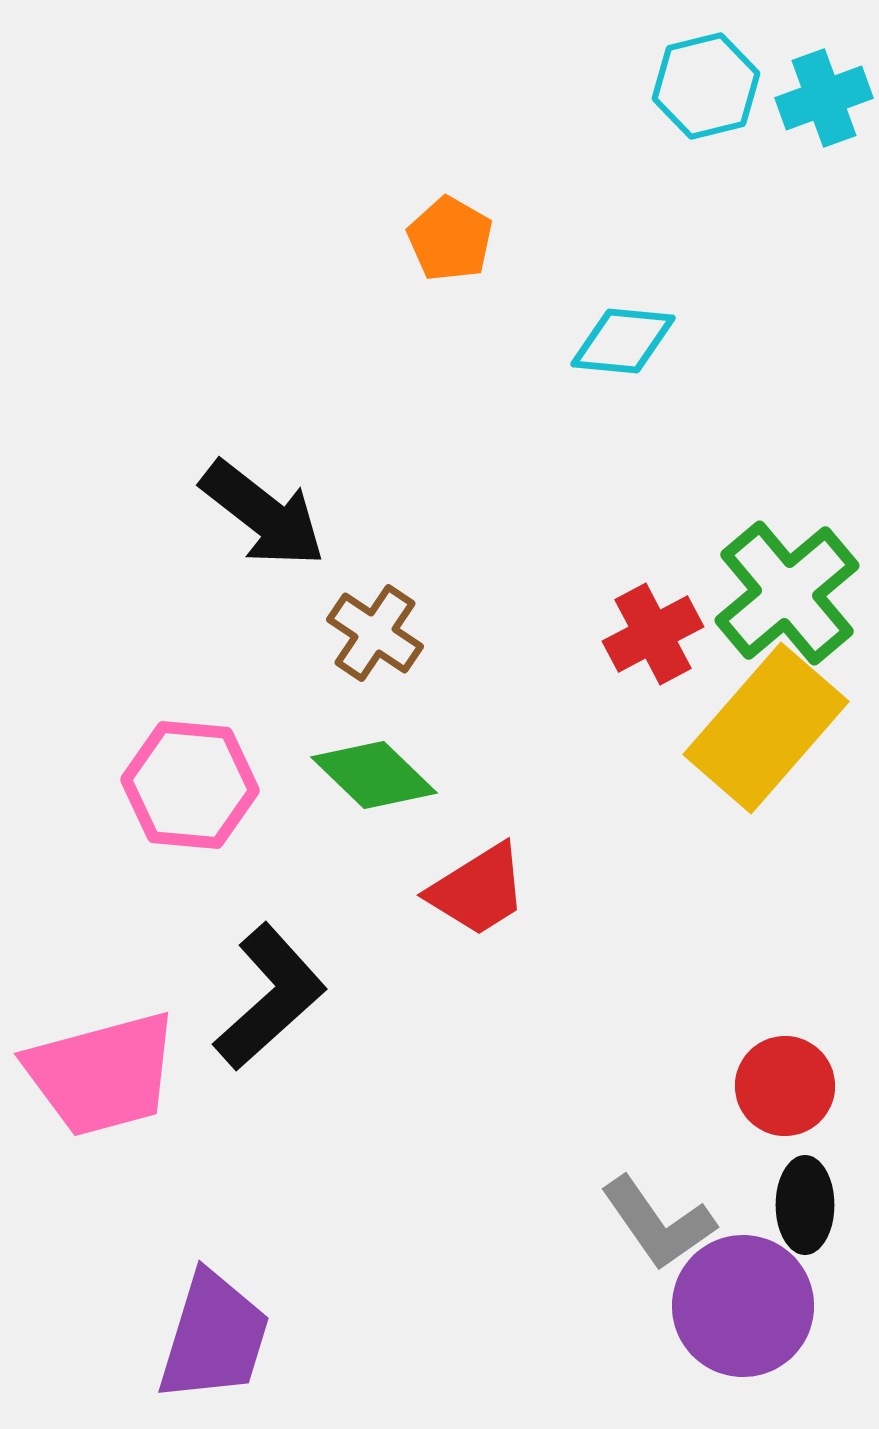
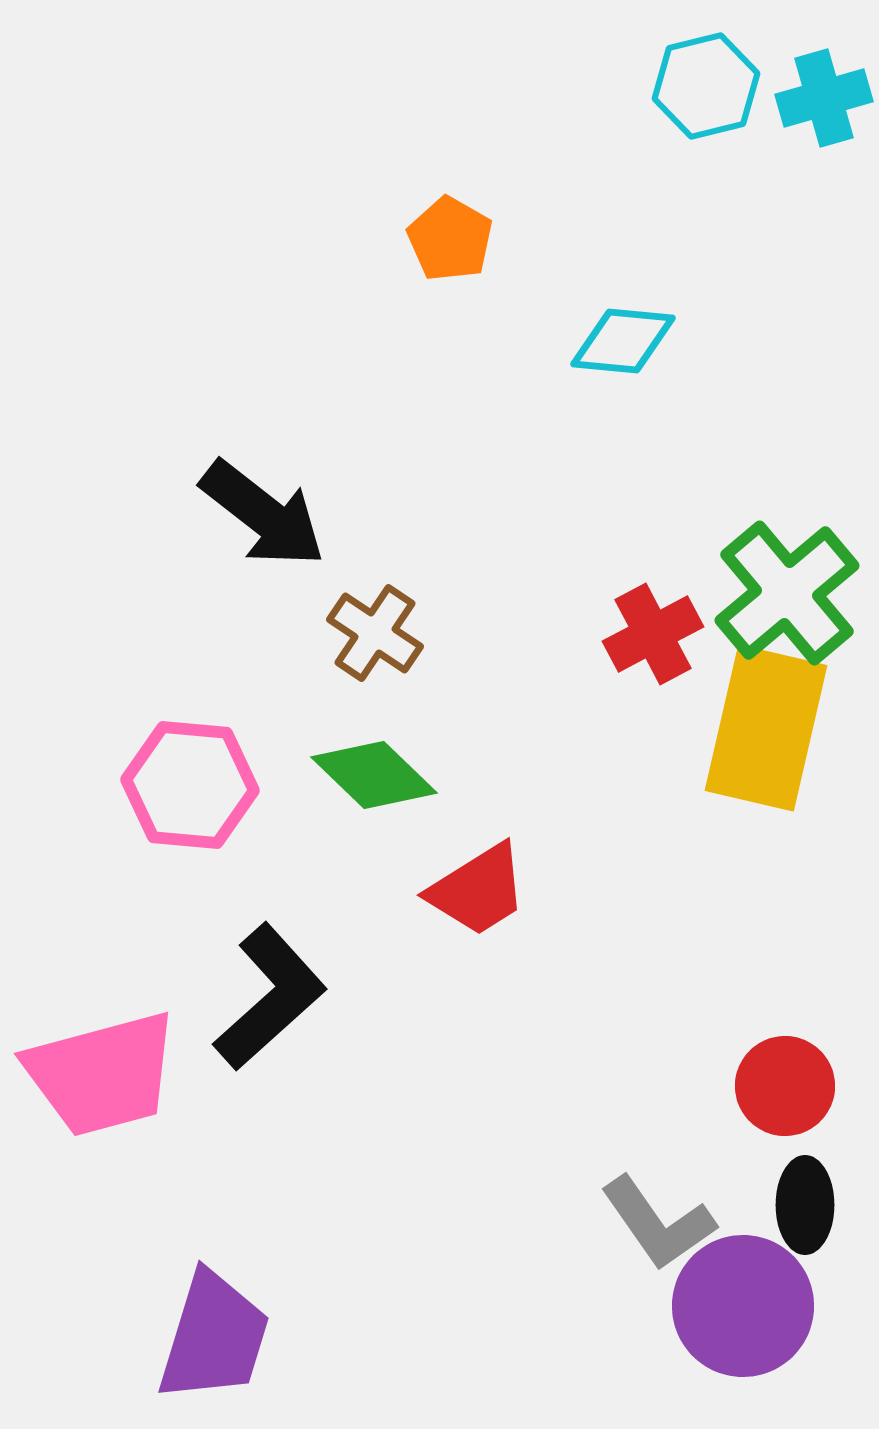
cyan cross: rotated 4 degrees clockwise
yellow rectangle: rotated 28 degrees counterclockwise
